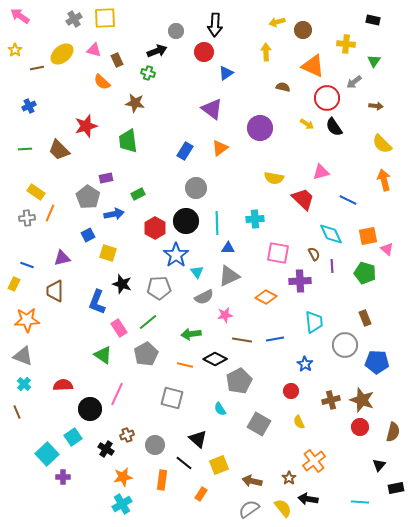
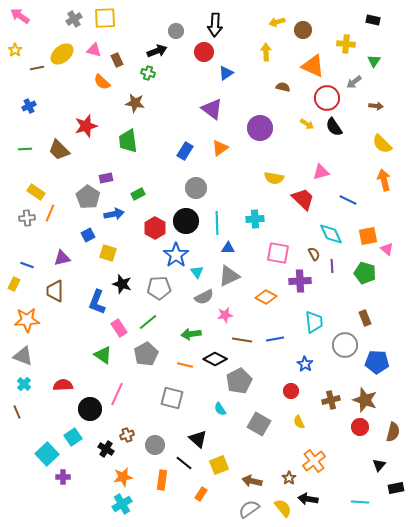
brown star at (362, 400): moved 3 px right
